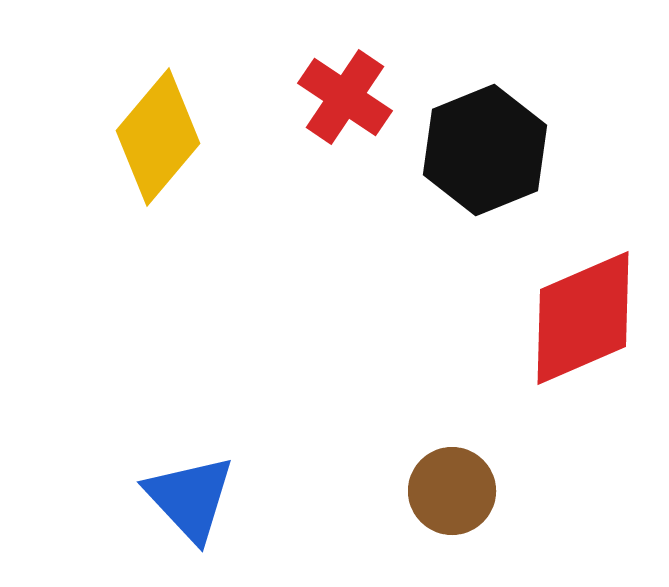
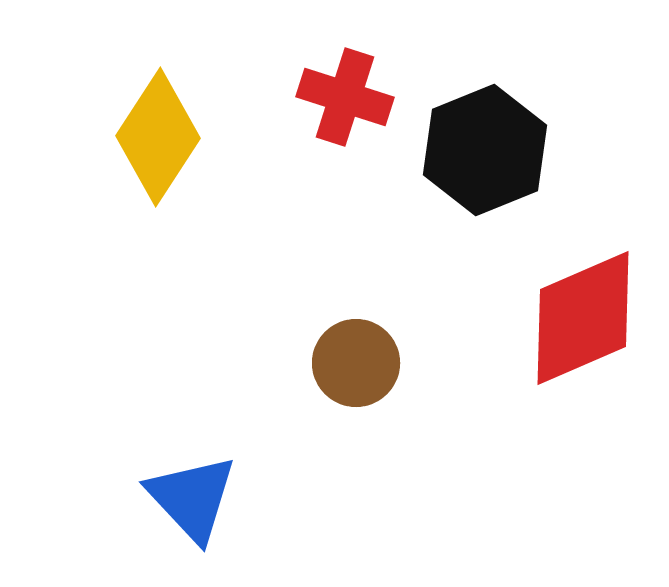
red cross: rotated 16 degrees counterclockwise
yellow diamond: rotated 7 degrees counterclockwise
brown circle: moved 96 px left, 128 px up
blue triangle: moved 2 px right
